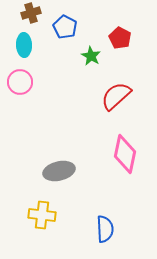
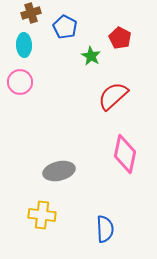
red semicircle: moved 3 px left
